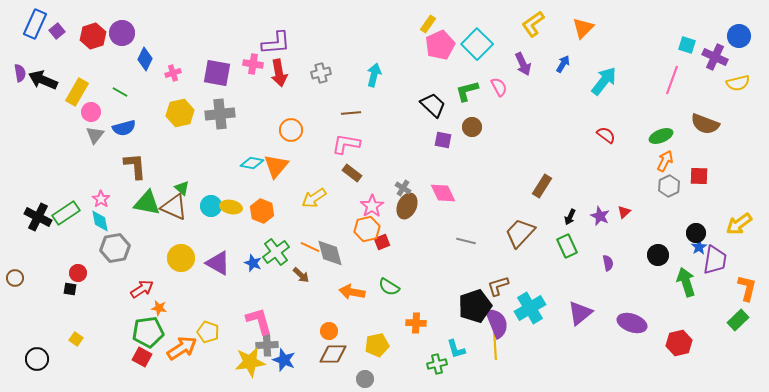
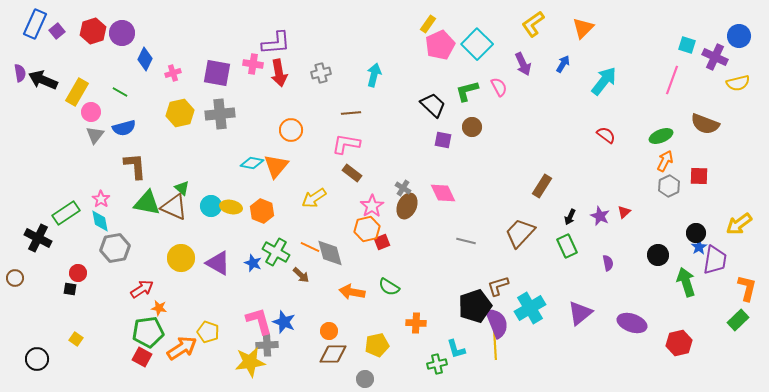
red hexagon at (93, 36): moved 5 px up
black cross at (38, 217): moved 21 px down
green cross at (276, 252): rotated 24 degrees counterclockwise
blue star at (284, 360): moved 38 px up
